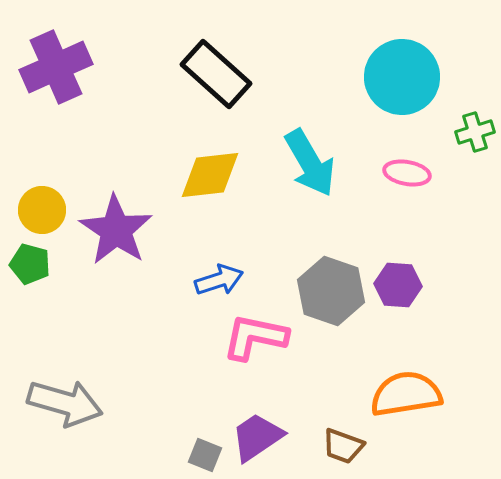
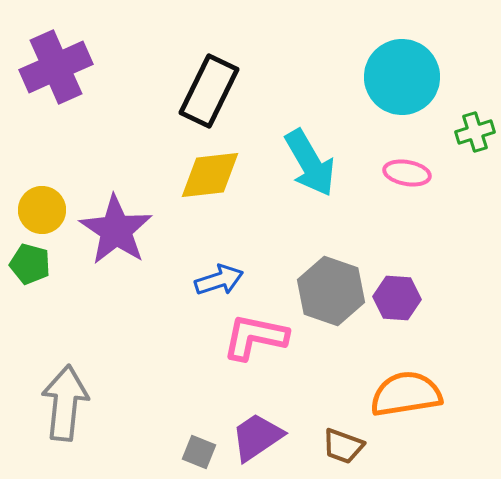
black rectangle: moved 7 px left, 17 px down; rotated 74 degrees clockwise
purple hexagon: moved 1 px left, 13 px down
gray arrow: rotated 100 degrees counterclockwise
gray square: moved 6 px left, 3 px up
